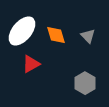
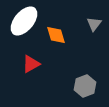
white ellipse: moved 2 px right, 10 px up
gray triangle: moved 6 px right, 12 px up; rotated 21 degrees clockwise
gray hexagon: moved 3 px down; rotated 10 degrees clockwise
